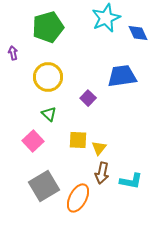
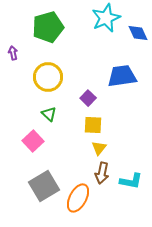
yellow square: moved 15 px right, 15 px up
